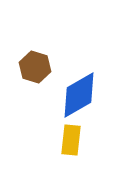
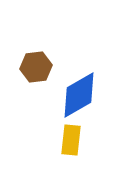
brown hexagon: moved 1 px right; rotated 24 degrees counterclockwise
